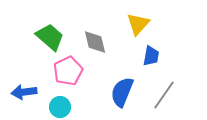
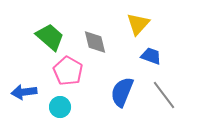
blue trapezoid: rotated 80 degrees counterclockwise
pink pentagon: rotated 16 degrees counterclockwise
gray line: rotated 72 degrees counterclockwise
